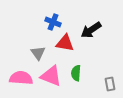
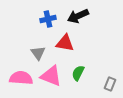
blue cross: moved 5 px left, 3 px up; rotated 35 degrees counterclockwise
black arrow: moved 13 px left, 14 px up; rotated 10 degrees clockwise
green semicircle: moved 2 px right; rotated 21 degrees clockwise
gray rectangle: rotated 32 degrees clockwise
